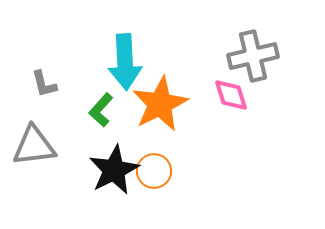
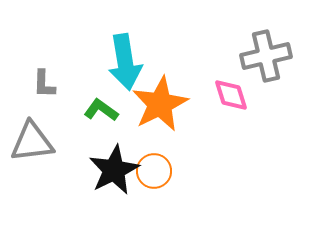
gray cross: moved 13 px right
cyan arrow: rotated 6 degrees counterclockwise
gray L-shape: rotated 16 degrees clockwise
green L-shape: rotated 84 degrees clockwise
gray triangle: moved 2 px left, 4 px up
